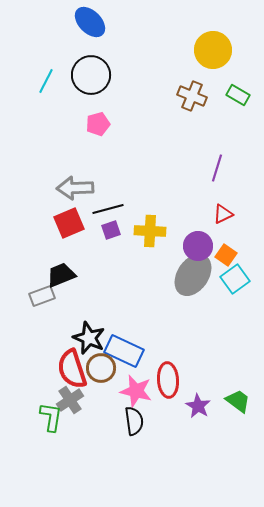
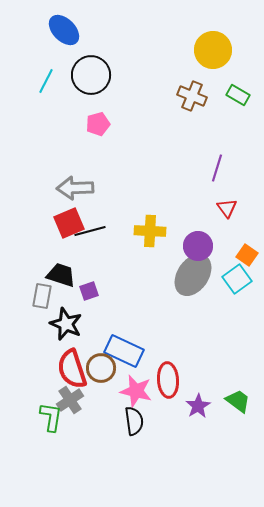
blue ellipse: moved 26 px left, 8 px down
black line: moved 18 px left, 22 px down
red triangle: moved 4 px right, 6 px up; rotated 40 degrees counterclockwise
purple square: moved 22 px left, 61 px down
orange square: moved 21 px right
black trapezoid: rotated 40 degrees clockwise
cyan square: moved 2 px right
gray rectangle: rotated 60 degrees counterclockwise
black star: moved 23 px left, 14 px up
purple star: rotated 10 degrees clockwise
